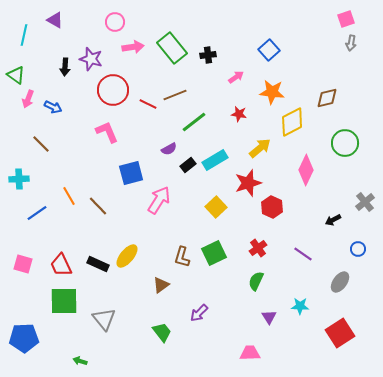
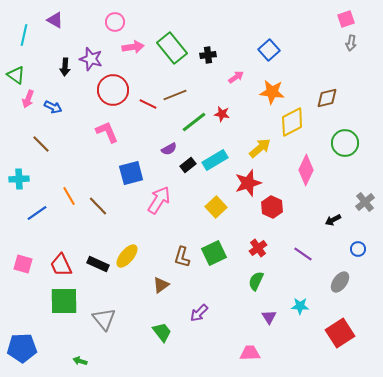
red star at (239, 114): moved 17 px left
blue pentagon at (24, 338): moved 2 px left, 10 px down
